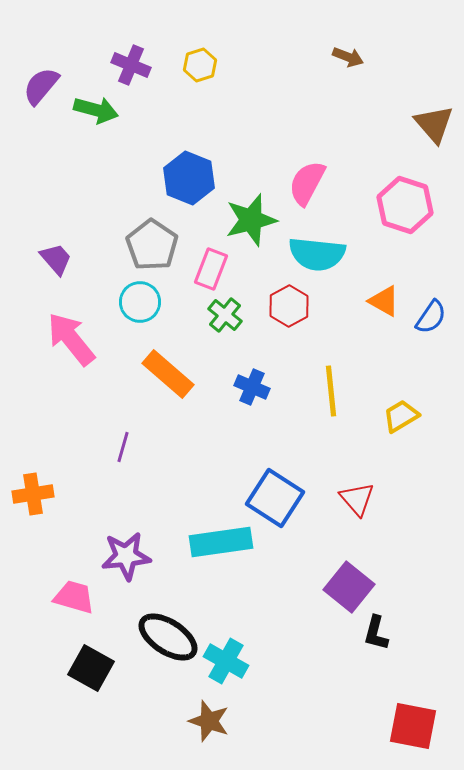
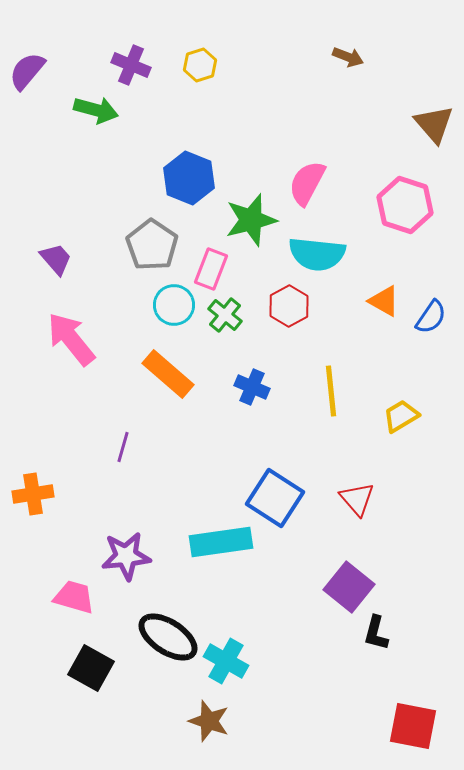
purple semicircle: moved 14 px left, 15 px up
cyan circle: moved 34 px right, 3 px down
